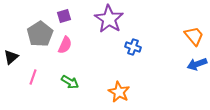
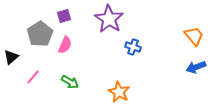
blue arrow: moved 1 px left, 3 px down
pink line: rotated 21 degrees clockwise
